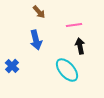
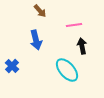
brown arrow: moved 1 px right, 1 px up
black arrow: moved 2 px right
